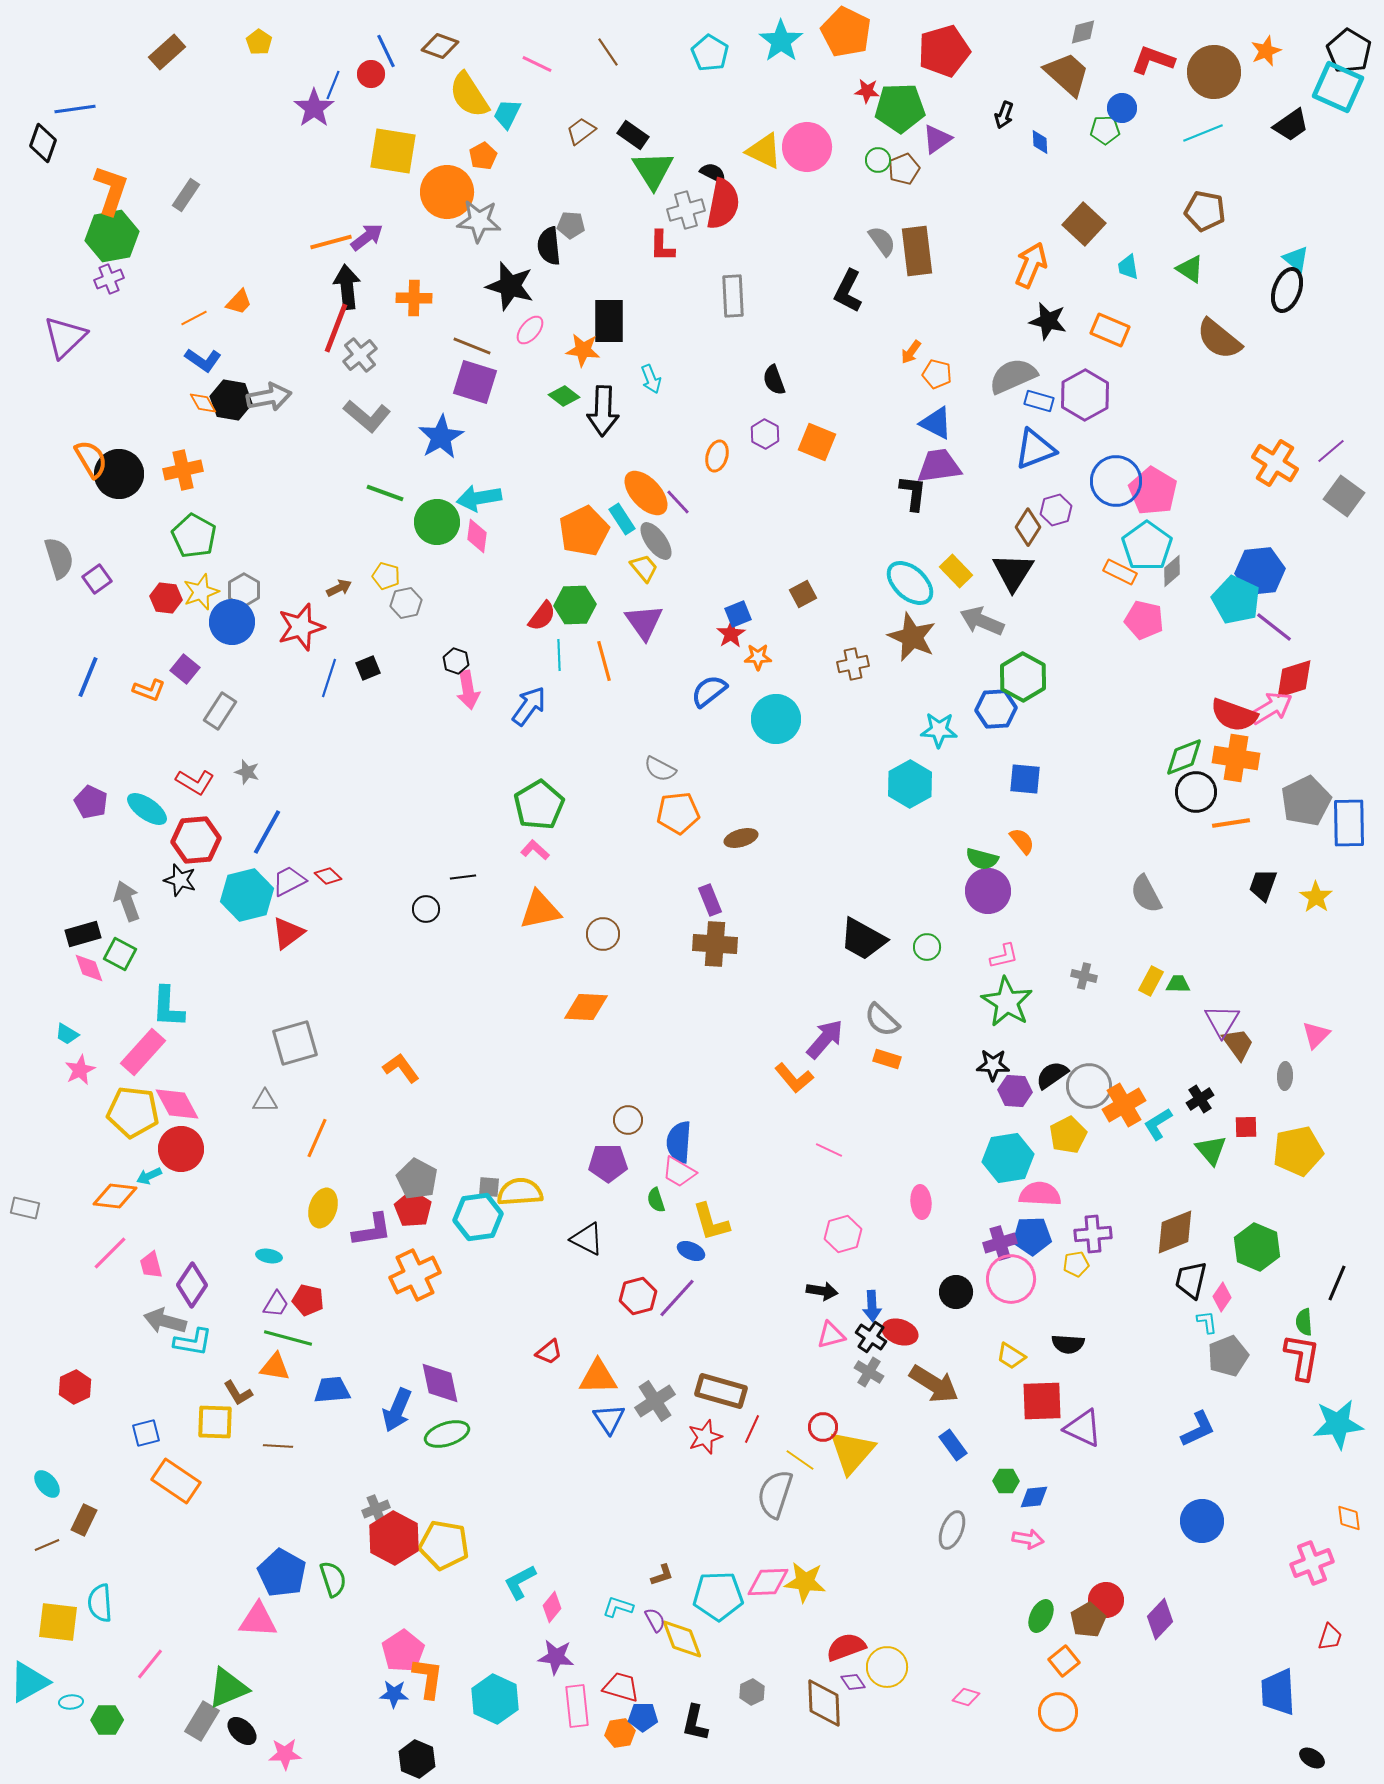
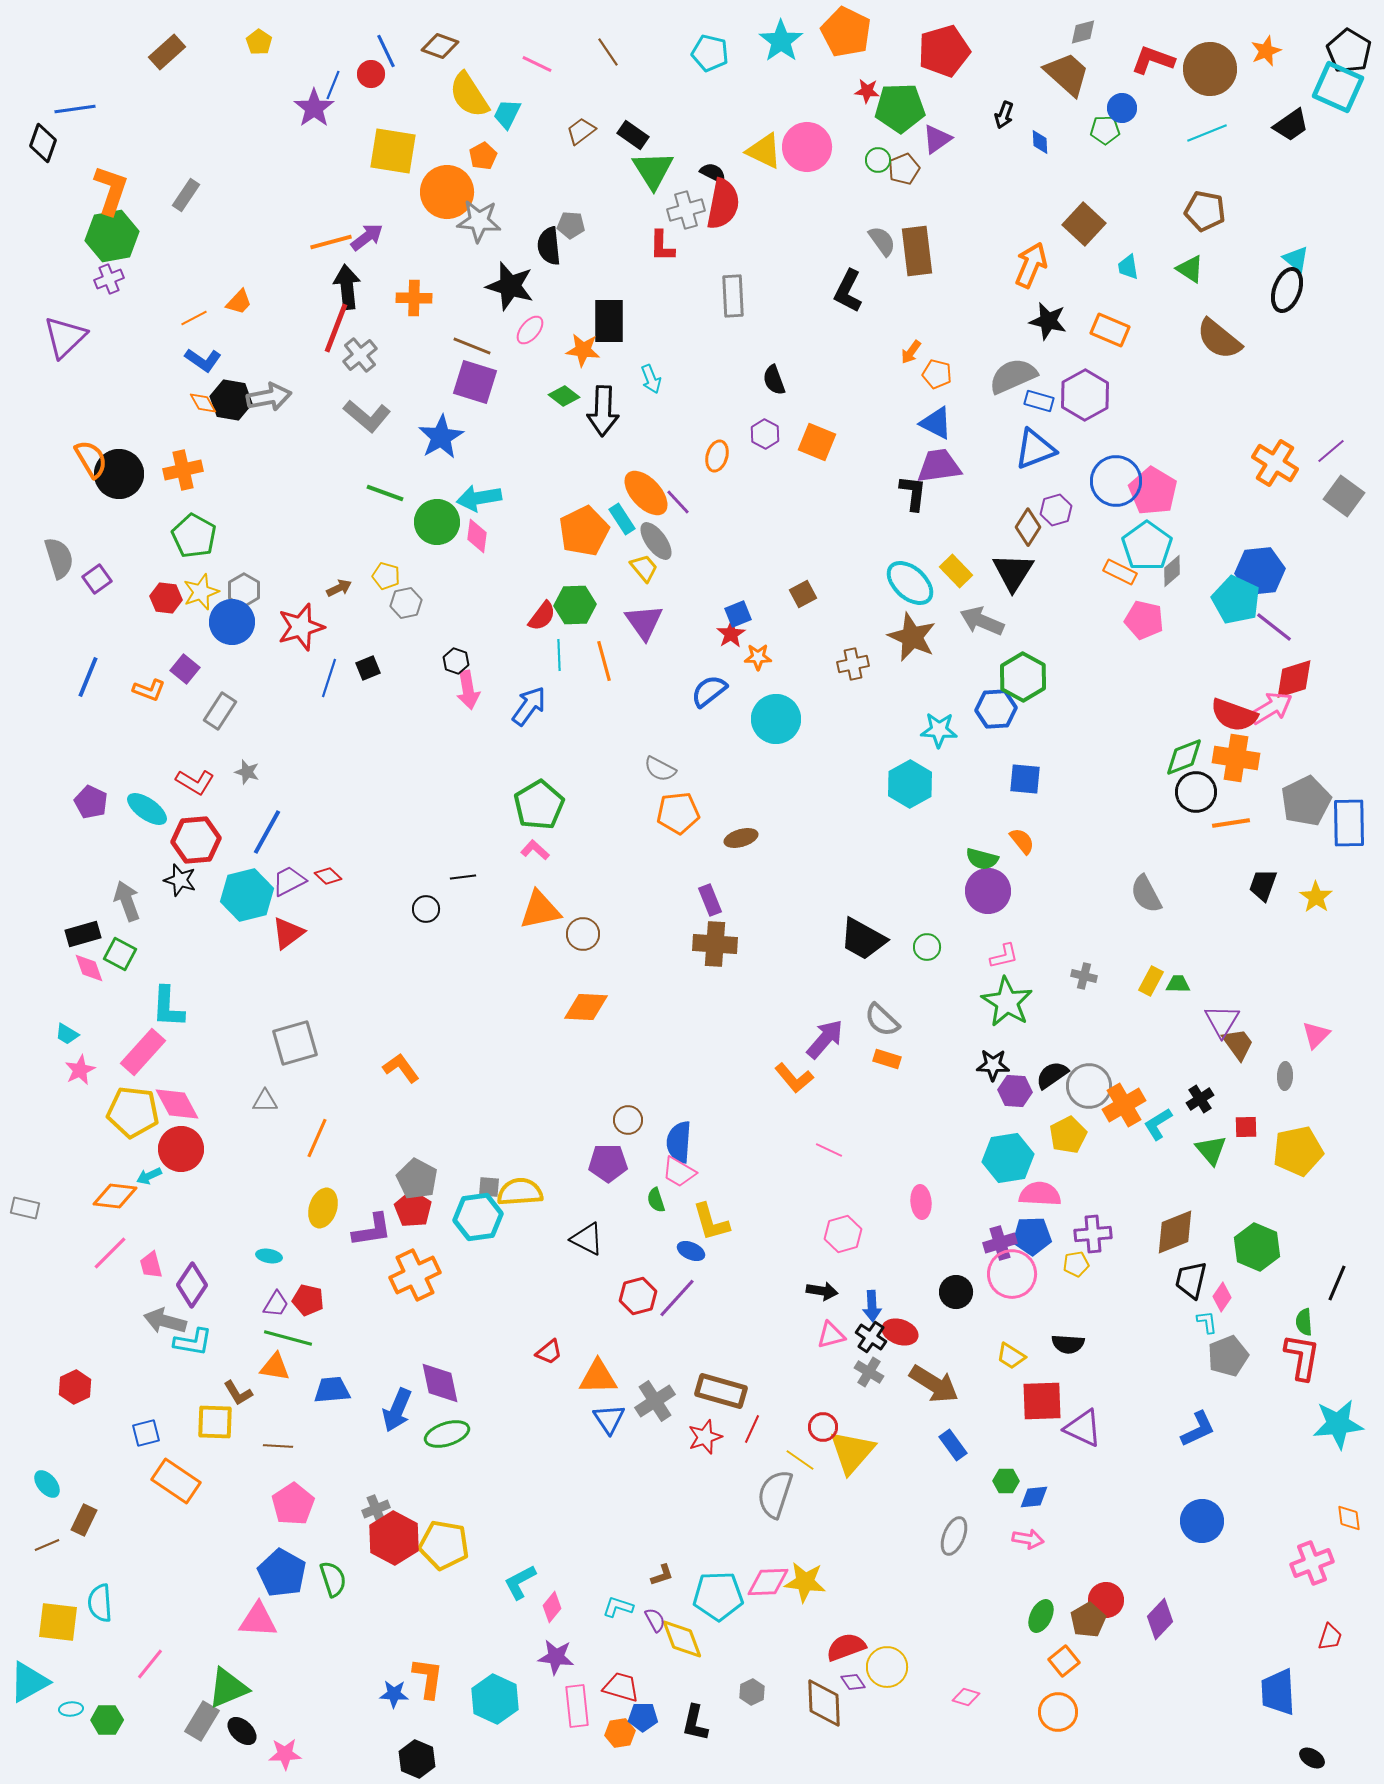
cyan pentagon at (710, 53): rotated 18 degrees counterclockwise
brown circle at (1214, 72): moved 4 px left, 3 px up
cyan line at (1203, 133): moved 4 px right
brown circle at (603, 934): moved 20 px left
pink circle at (1011, 1279): moved 1 px right, 5 px up
gray ellipse at (952, 1530): moved 2 px right, 6 px down
pink pentagon at (403, 1651): moved 110 px left, 147 px up
cyan ellipse at (71, 1702): moved 7 px down
